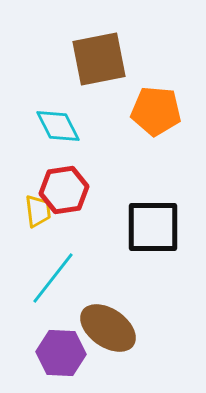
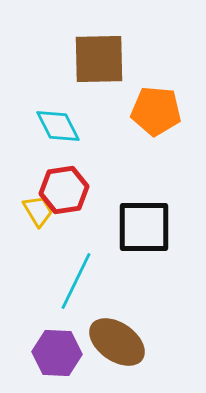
brown square: rotated 10 degrees clockwise
yellow trapezoid: rotated 24 degrees counterclockwise
black square: moved 9 px left
cyan line: moved 23 px right, 3 px down; rotated 12 degrees counterclockwise
brown ellipse: moved 9 px right, 14 px down
purple hexagon: moved 4 px left
